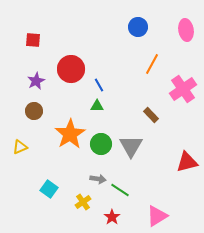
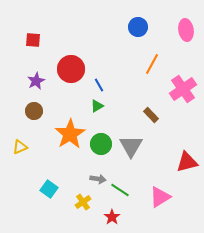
green triangle: rotated 32 degrees counterclockwise
pink triangle: moved 3 px right, 19 px up
